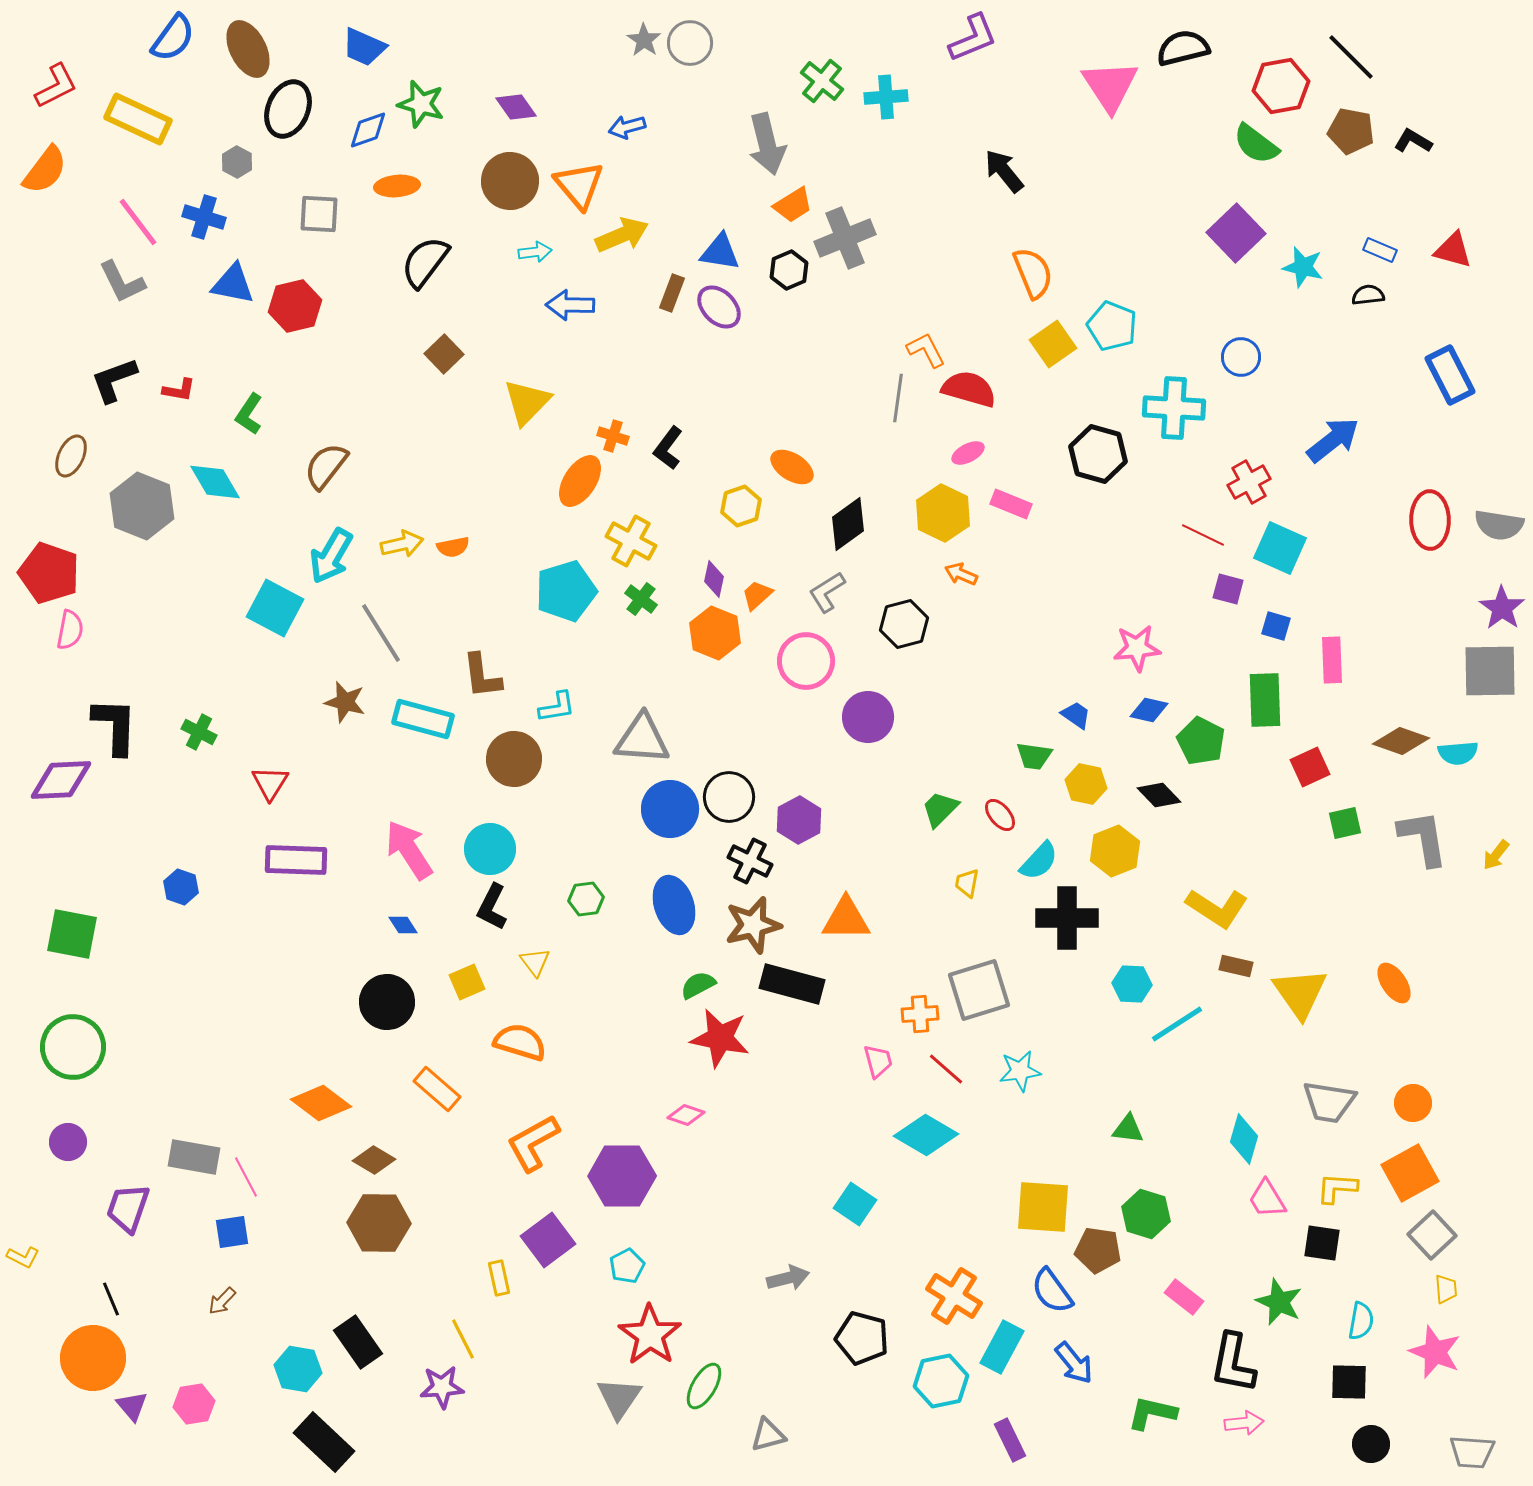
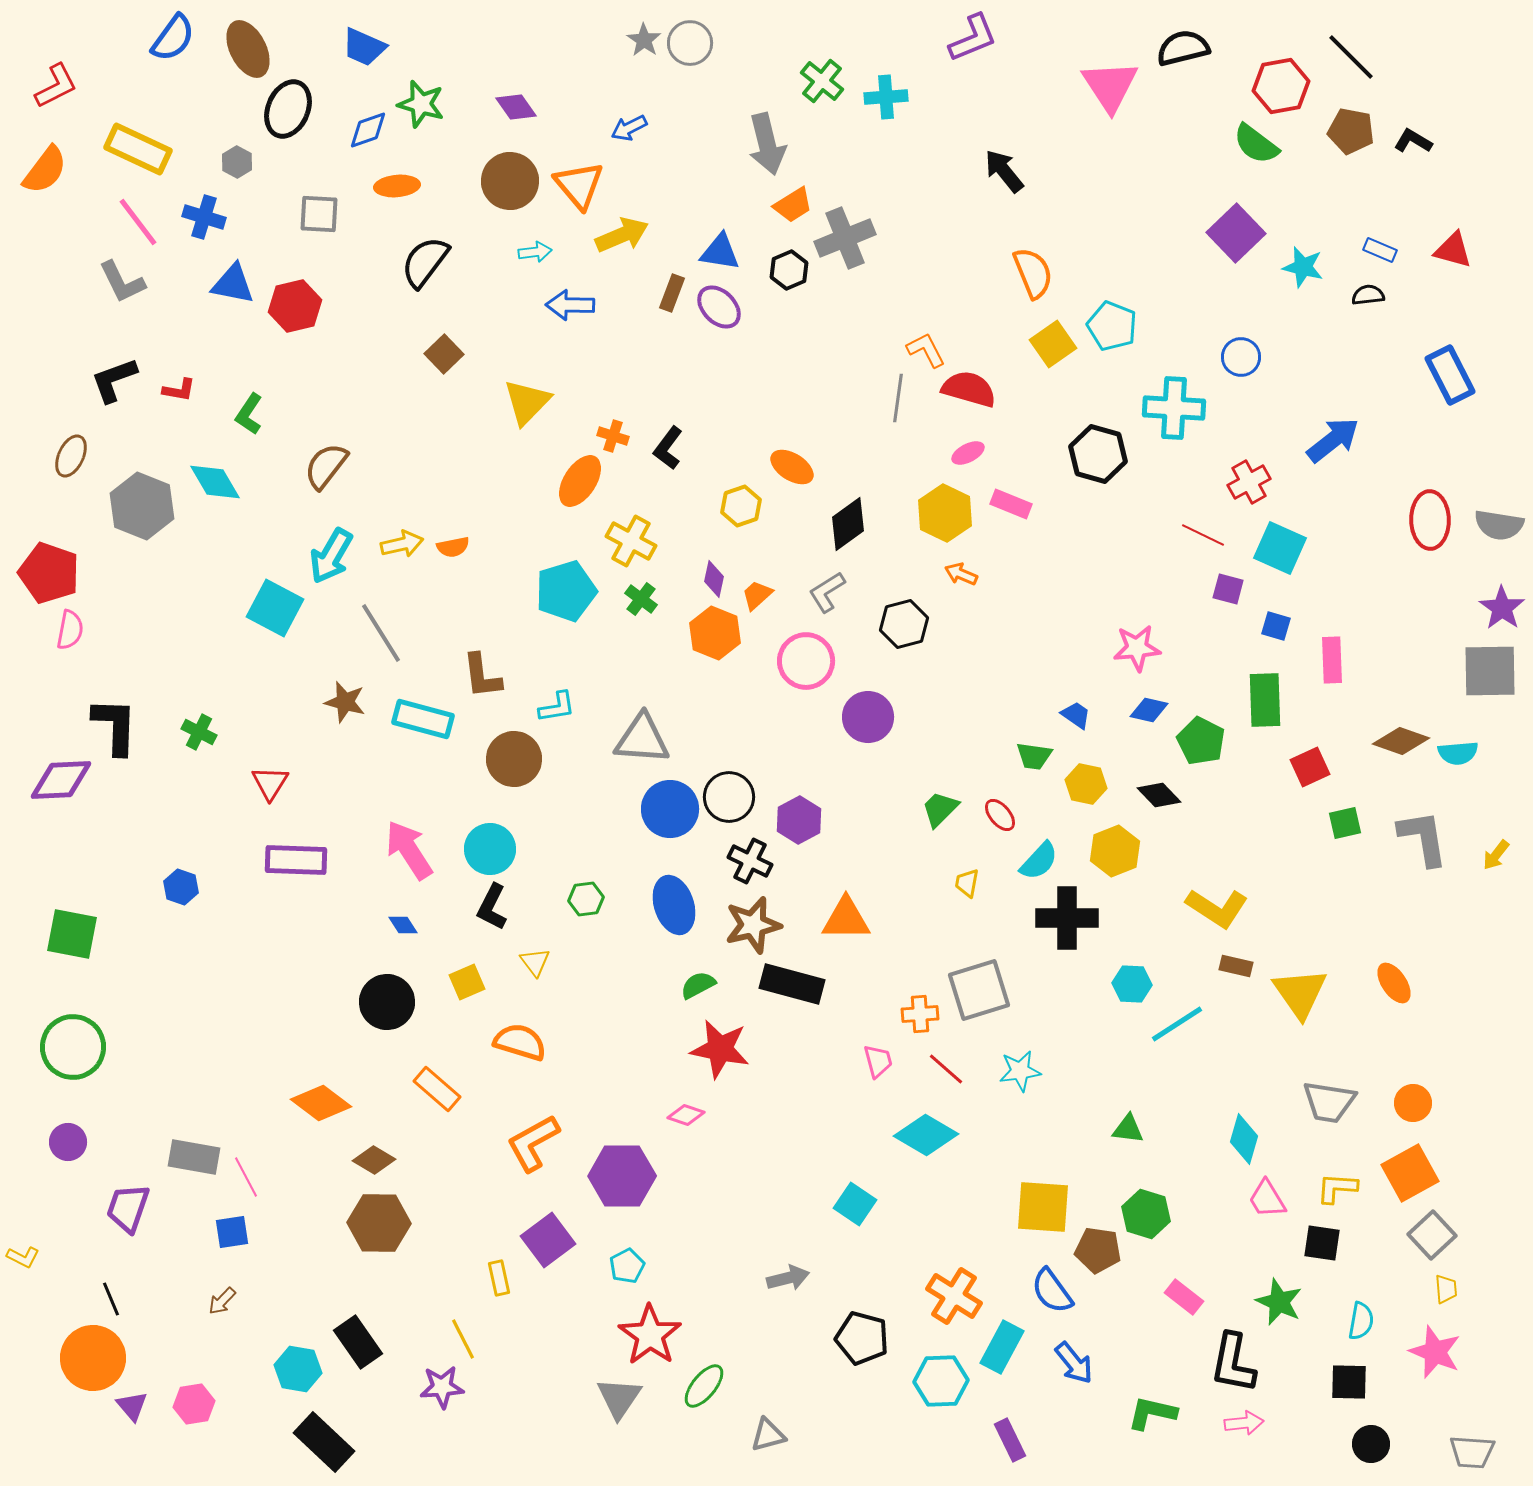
yellow rectangle at (138, 119): moved 30 px down
blue arrow at (627, 127): moved 2 px right, 1 px down; rotated 12 degrees counterclockwise
yellow hexagon at (943, 513): moved 2 px right
red star at (720, 1038): moved 11 px down
cyan hexagon at (941, 1381): rotated 10 degrees clockwise
green ellipse at (704, 1386): rotated 9 degrees clockwise
